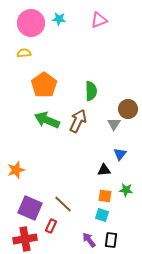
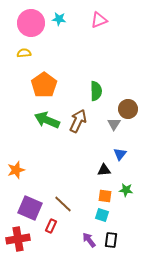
green semicircle: moved 5 px right
red cross: moved 7 px left
